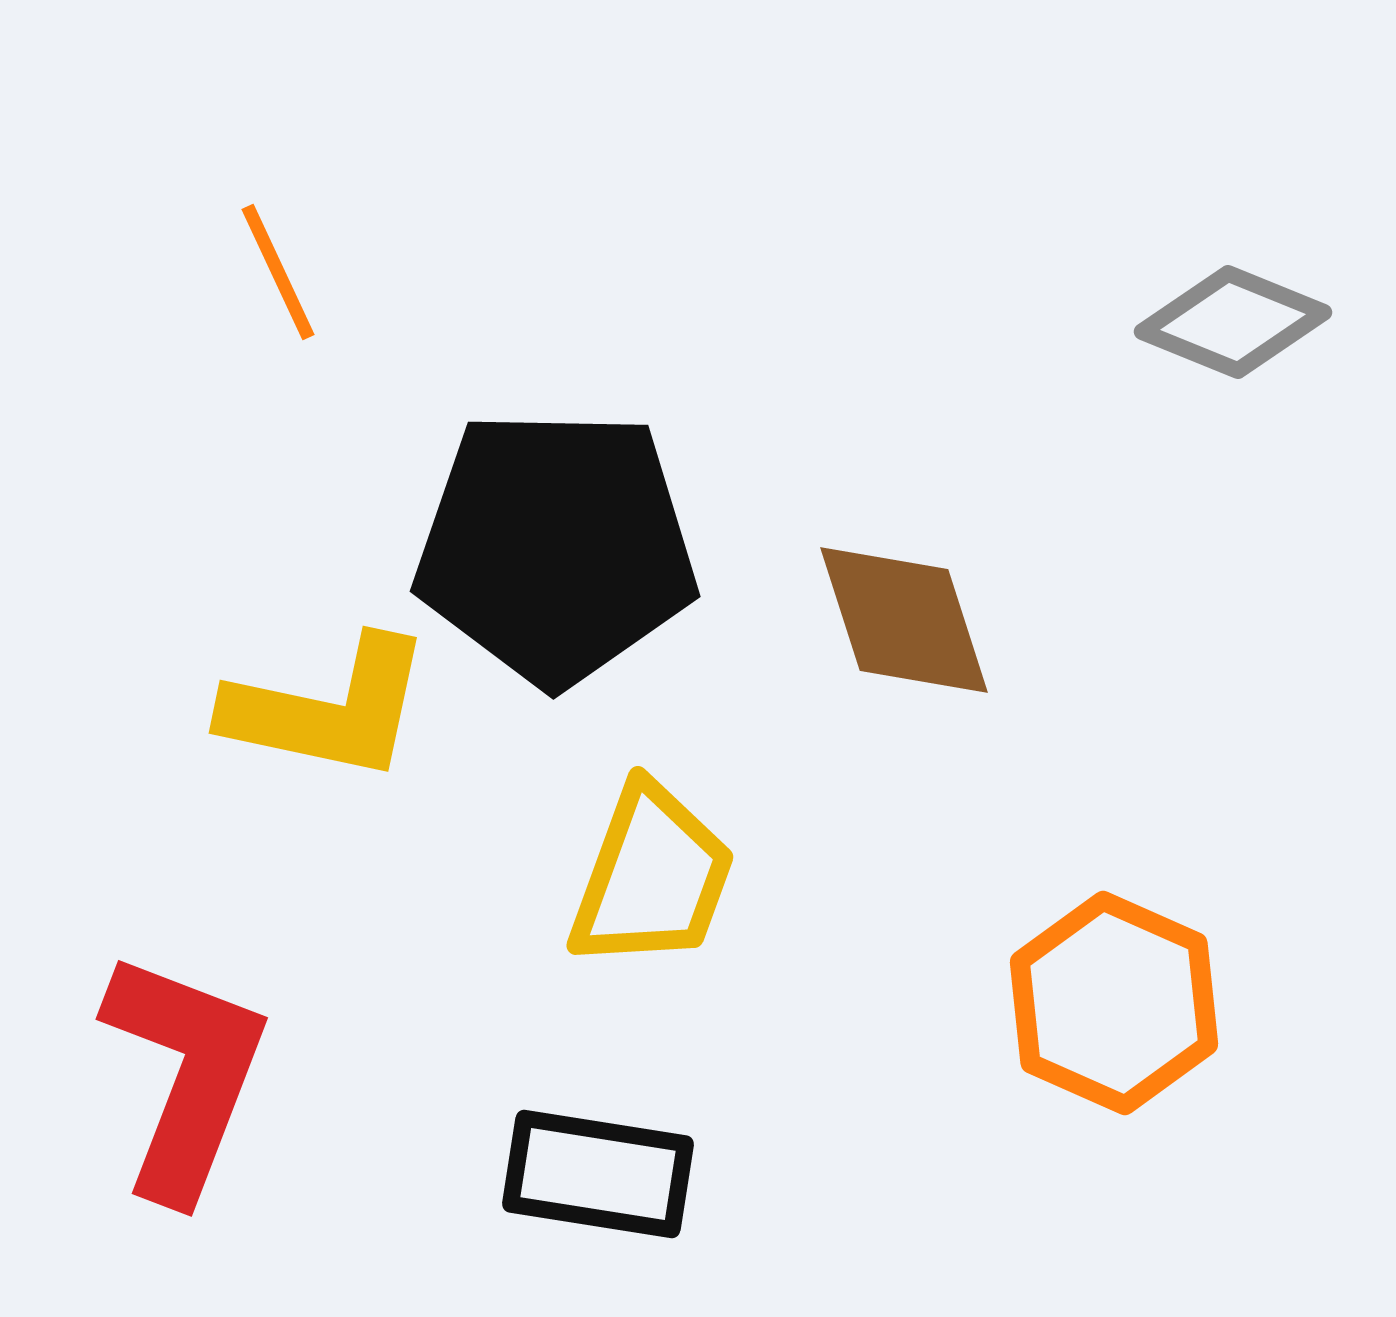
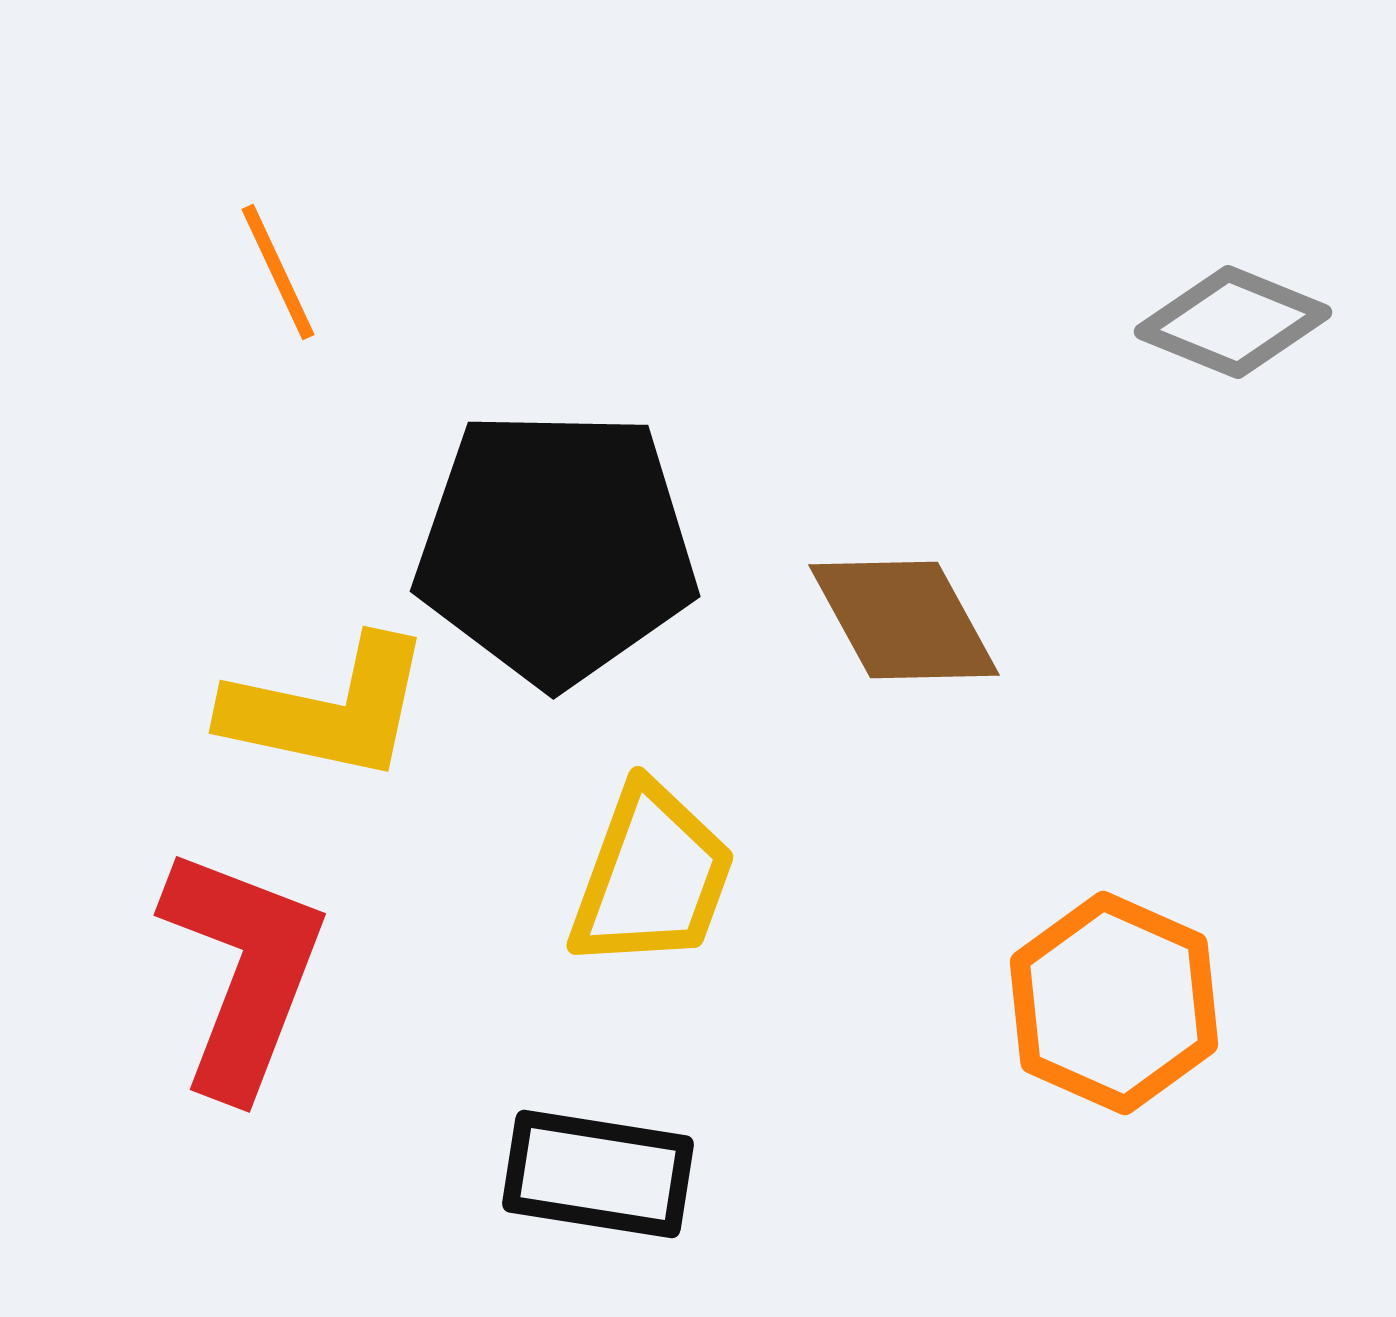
brown diamond: rotated 11 degrees counterclockwise
red L-shape: moved 58 px right, 104 px up
